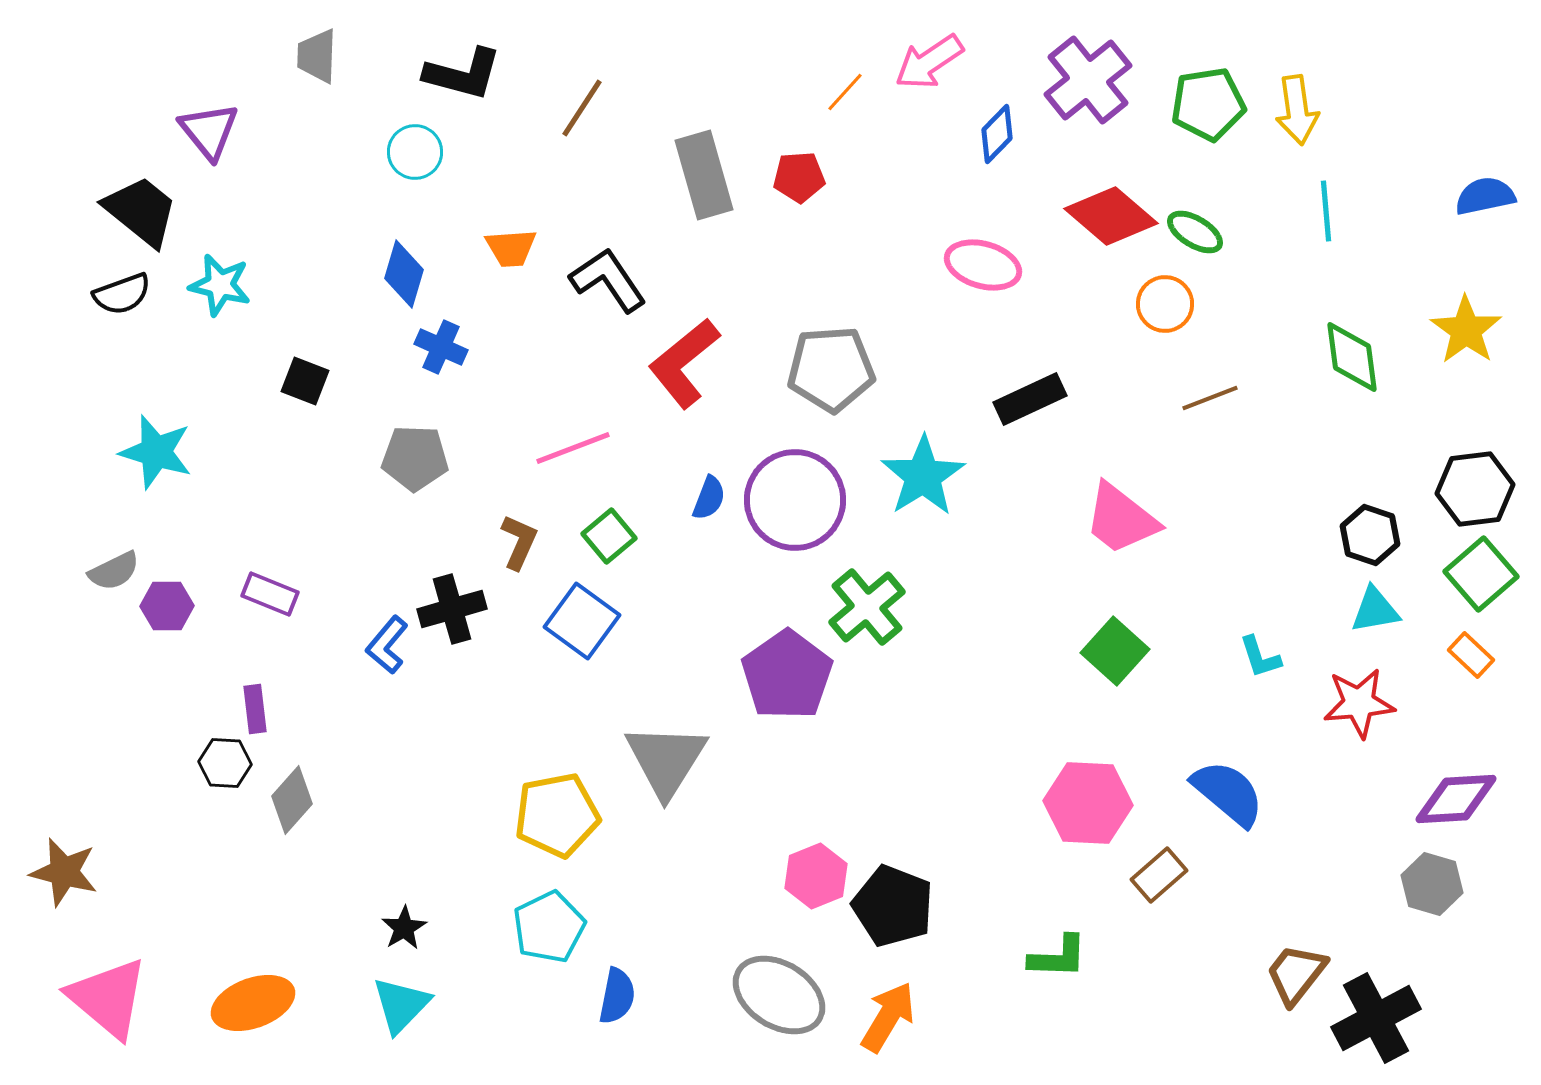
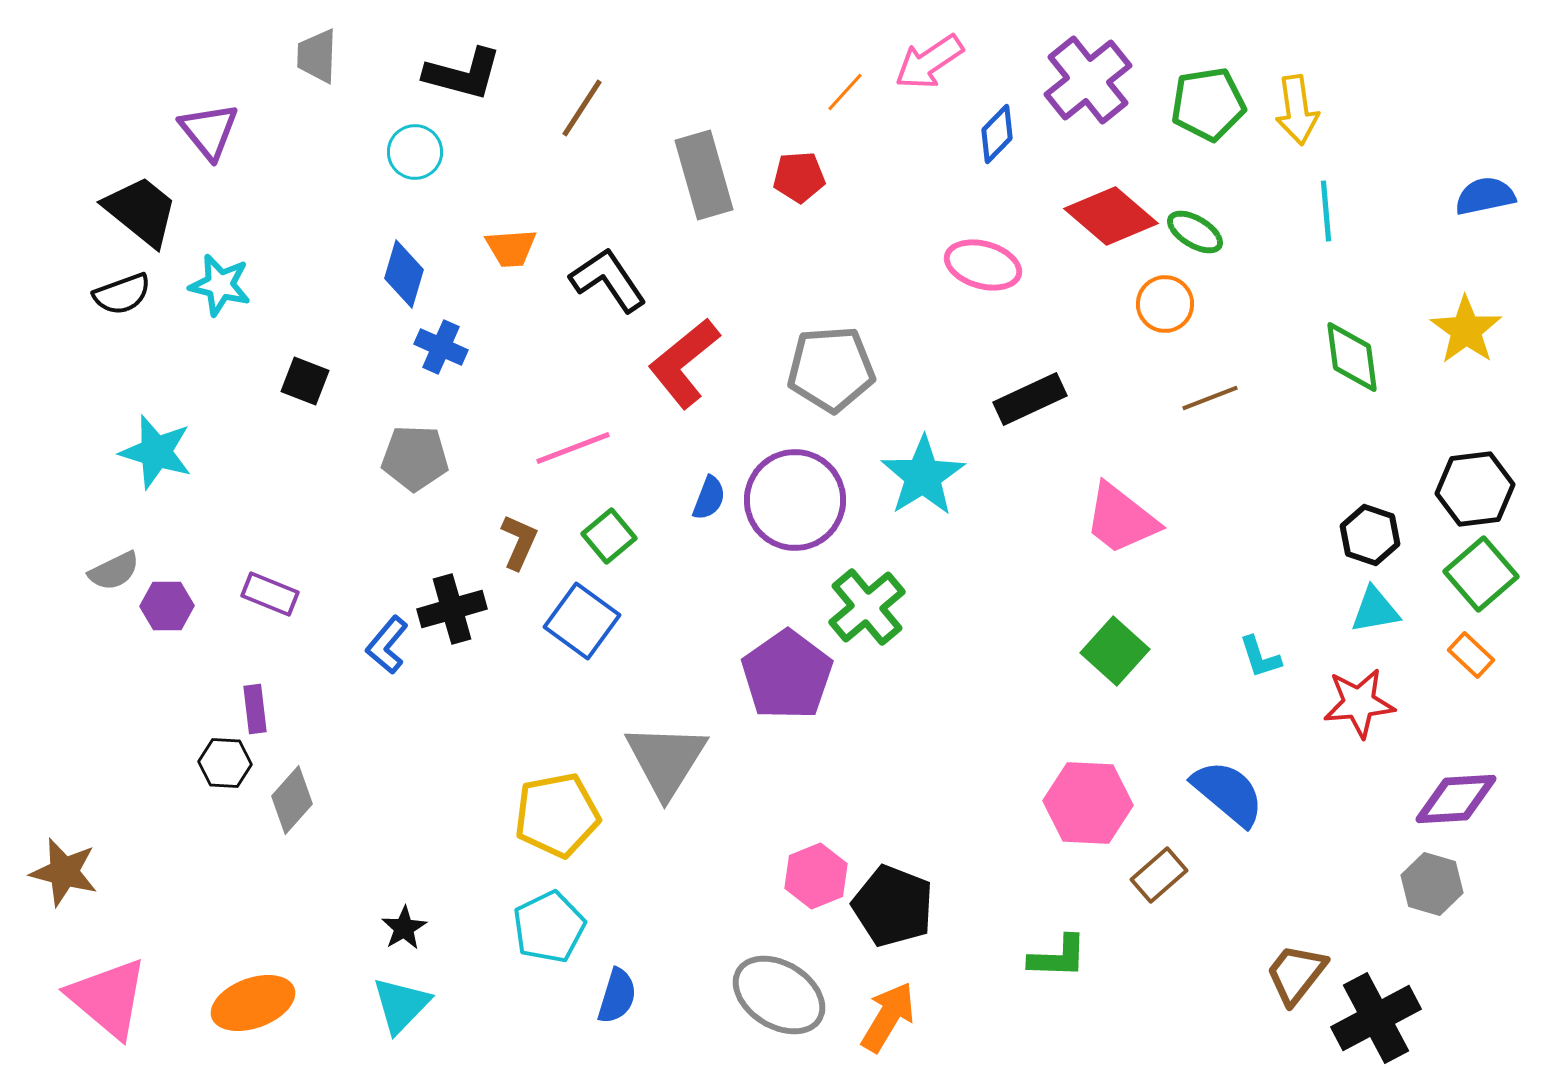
blue semicircle at (617, 996): rotated 6 degrees clockwise
